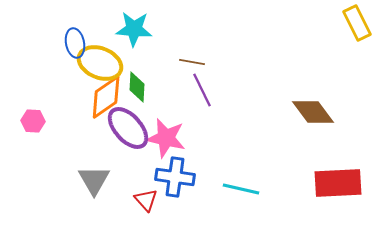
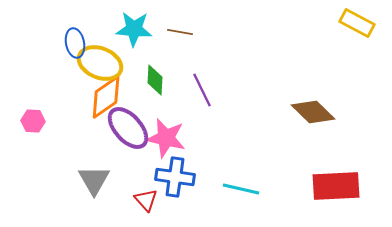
yellow rectangle: rotated 36 degrees counterclockwise
brown line: moved 12 px left, 30 px up
green diamond: moved 18 px right, 7 px up
brown diamond: rotated 9 degrees counterclockwise
red rectangle: moved 2 px left, 3 px down
